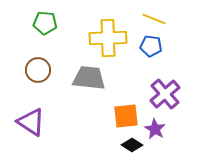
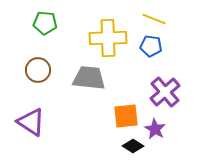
purple cross: moved 2 px up
black diamond: moved 1 px right, 1 px down
